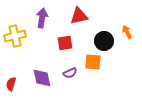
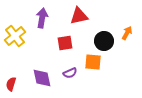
orange arrow: moved 1 px down; rotated 56 degrees clockwise
yellow cross: rotated 25 degrees counterclockwise
